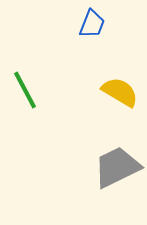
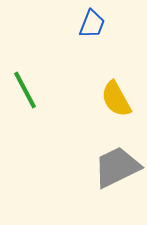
yellow semicircle: moved 4 px left, 7 px down; rotated 150 degrees counterclockwise
